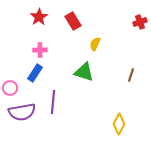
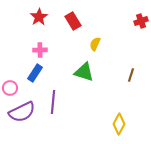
red cross: moved 1 px right, 1 px up
purple semicircle: rotated 16 degrees counterclockwise
